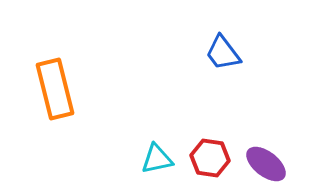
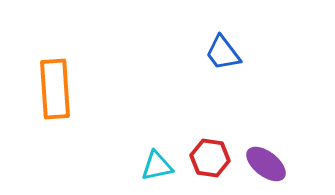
orange rectangle: rotated 10 degrees clockwise
cyan triangle: moved 7 px down
